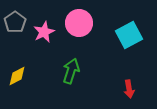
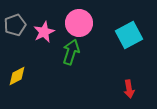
gray pentagon: moved 3 px down; rotated 15 degrees clockwise
green arrow: moved 19 px up
